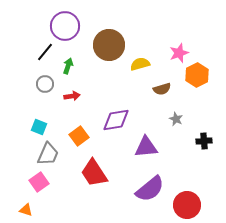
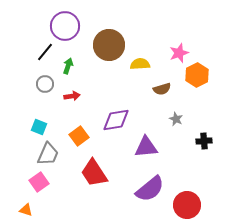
yellow semicircle: rotated 12 degrees clockwise
